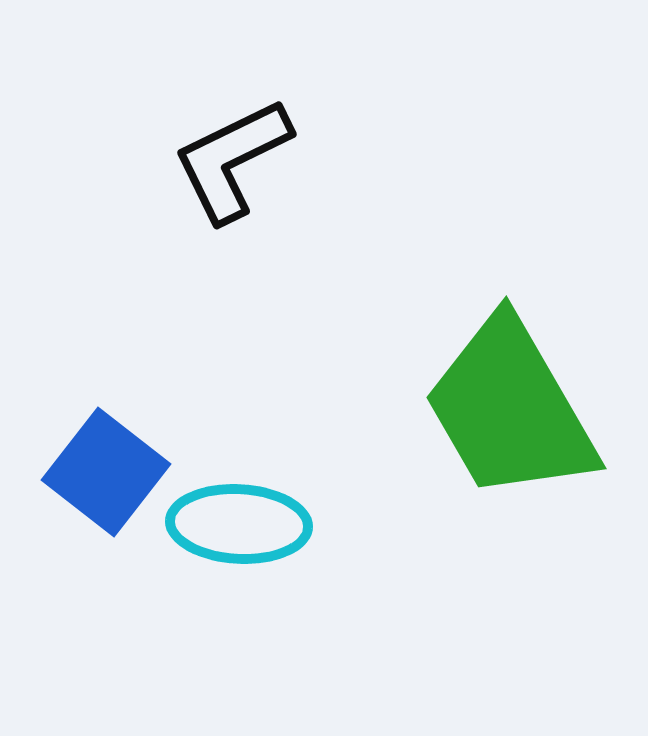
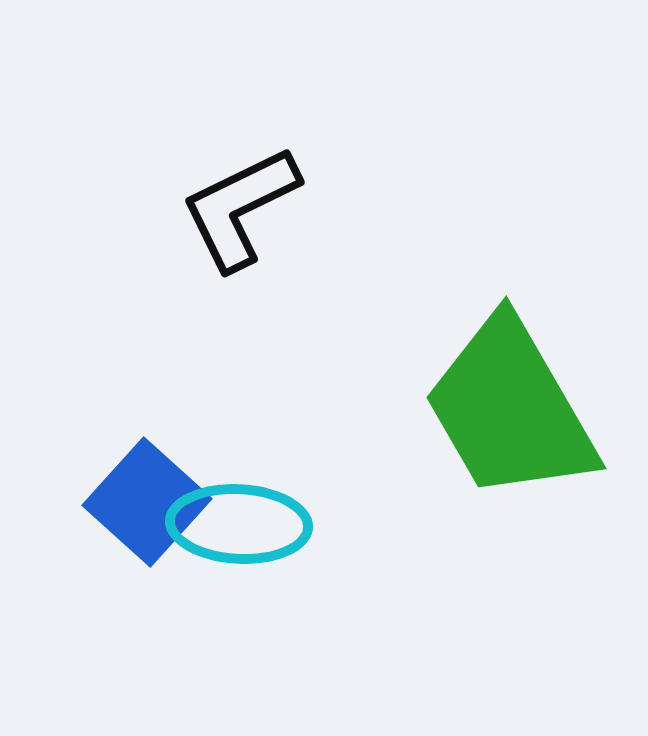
black L-shape: moved 8 px right, 48 px down
blue square: moved 41 px right, 30 px down; rotated 4 degrees clockwise
